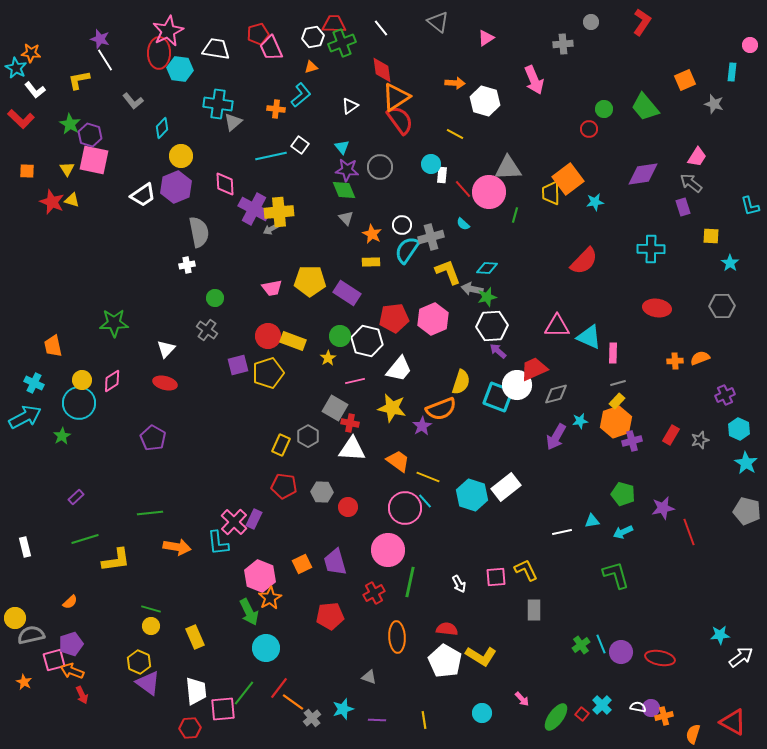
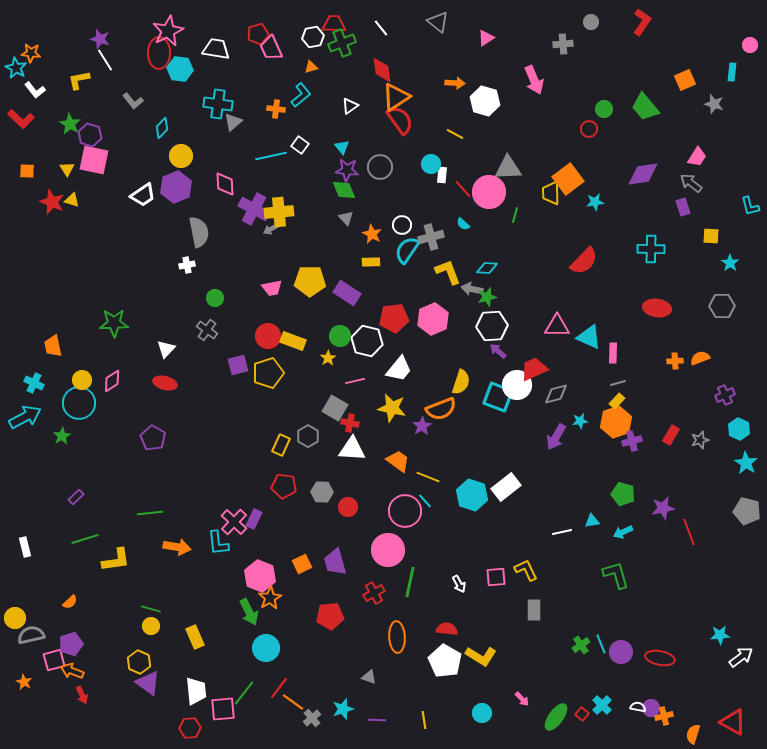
pink circle at (405, 508): moved 3 px down
